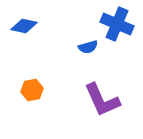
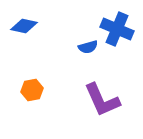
blue cross: moved 5 px down
